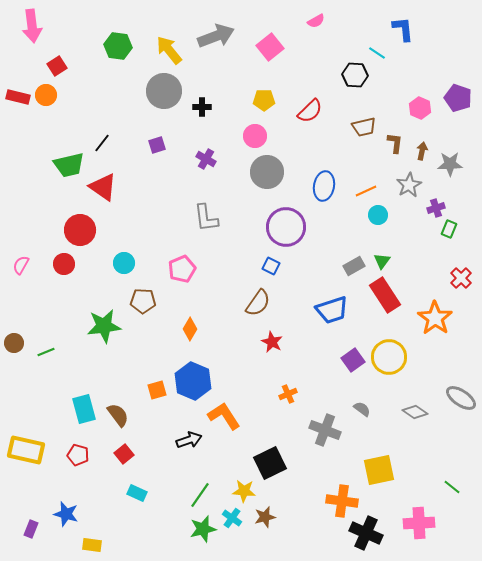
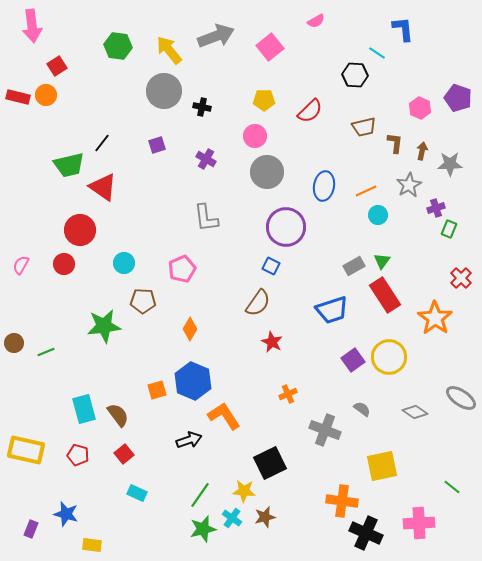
black cross at (202, 107): rotated 12 degrees clockwise
yellow square at (379, 470): moved 3 px right, 4 px up
